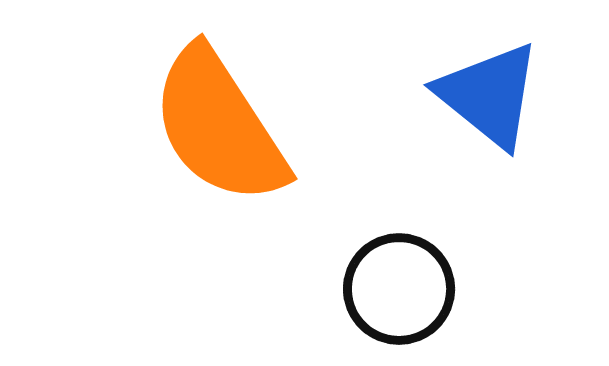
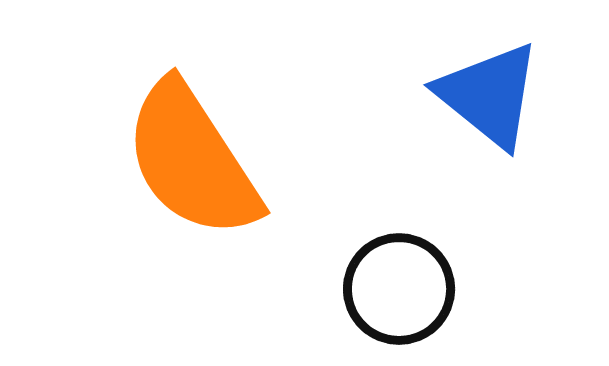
orange semicircle: moved 27 px left, 34 px down
